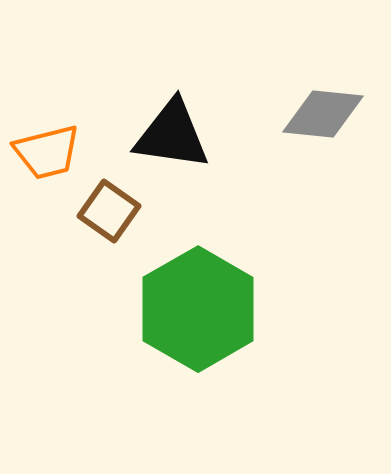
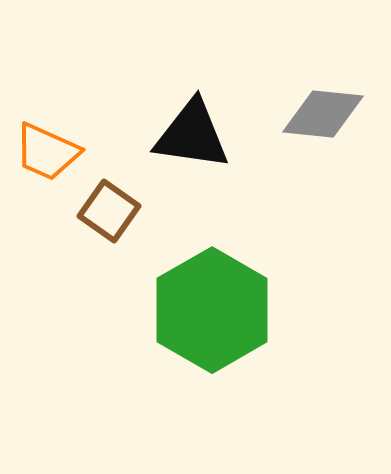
black triangle: moved 20 px right
orange trapezoid: rotated 38 degrees clockwise
green hexagon: moved 14 px right, 1 px down
